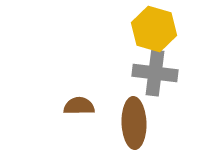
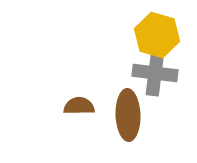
yellow hexagon: moved 3 px right, 6 px down
brown ellipse: moved 6 px left, 8 px up
